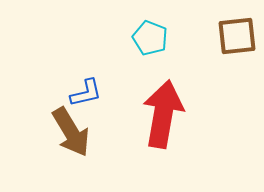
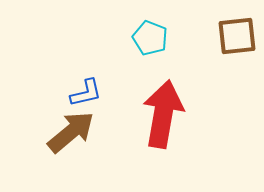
brown arrow: rotated 99 degrees counterclockwise
